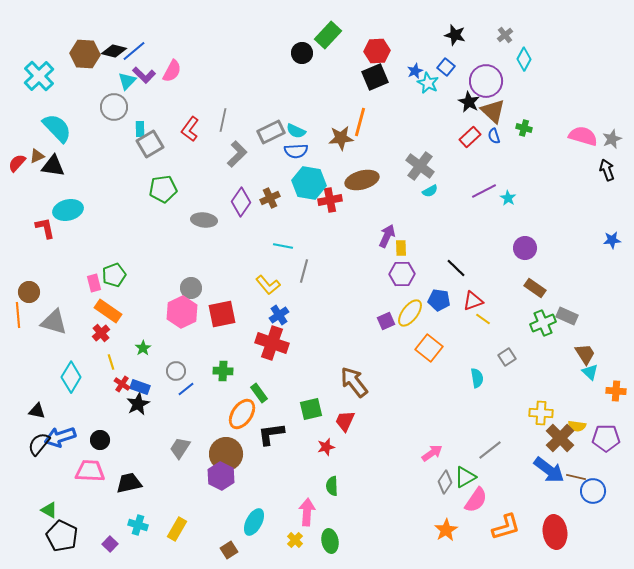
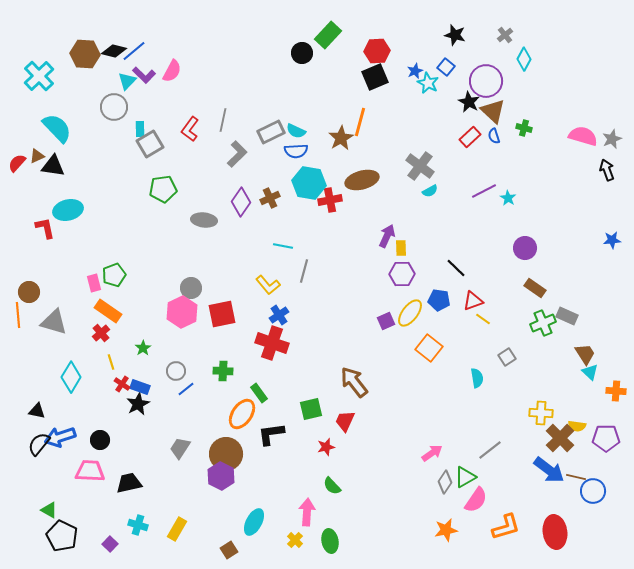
brown star at (341, 138): rotated 25 degrees counterclockwise
green semicircle at (332, 486): rotated 42 degrees counterclockwise
orange star at (446, 530): rotated 20 degrees clockwise
